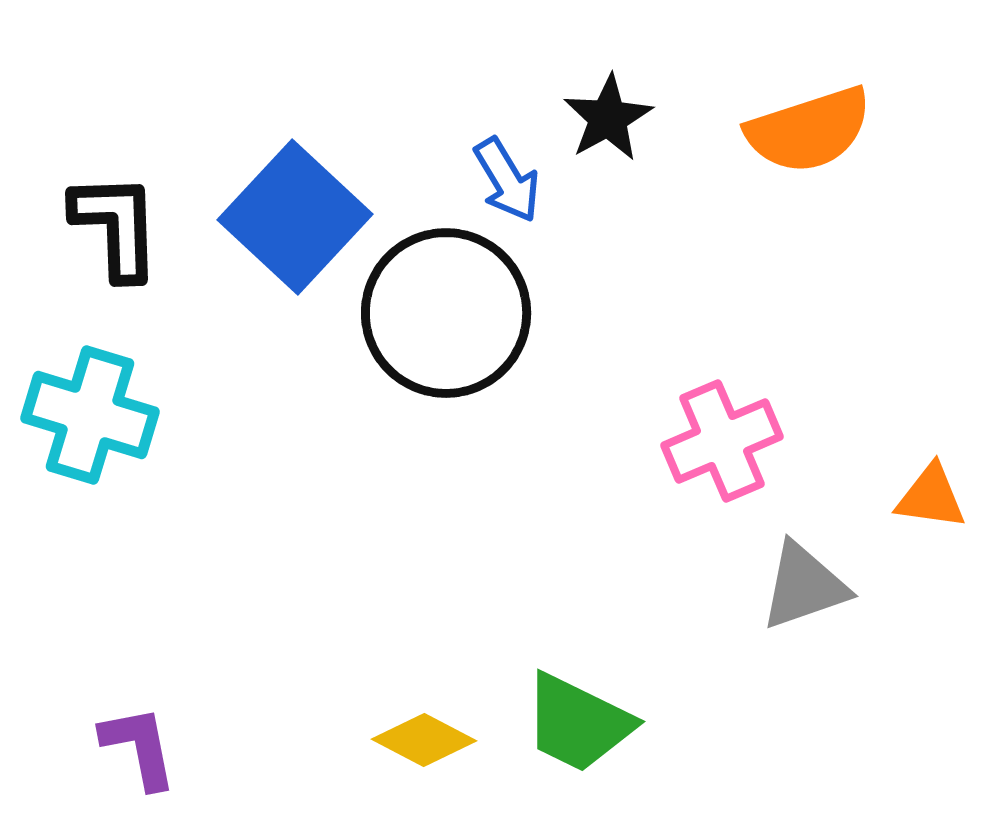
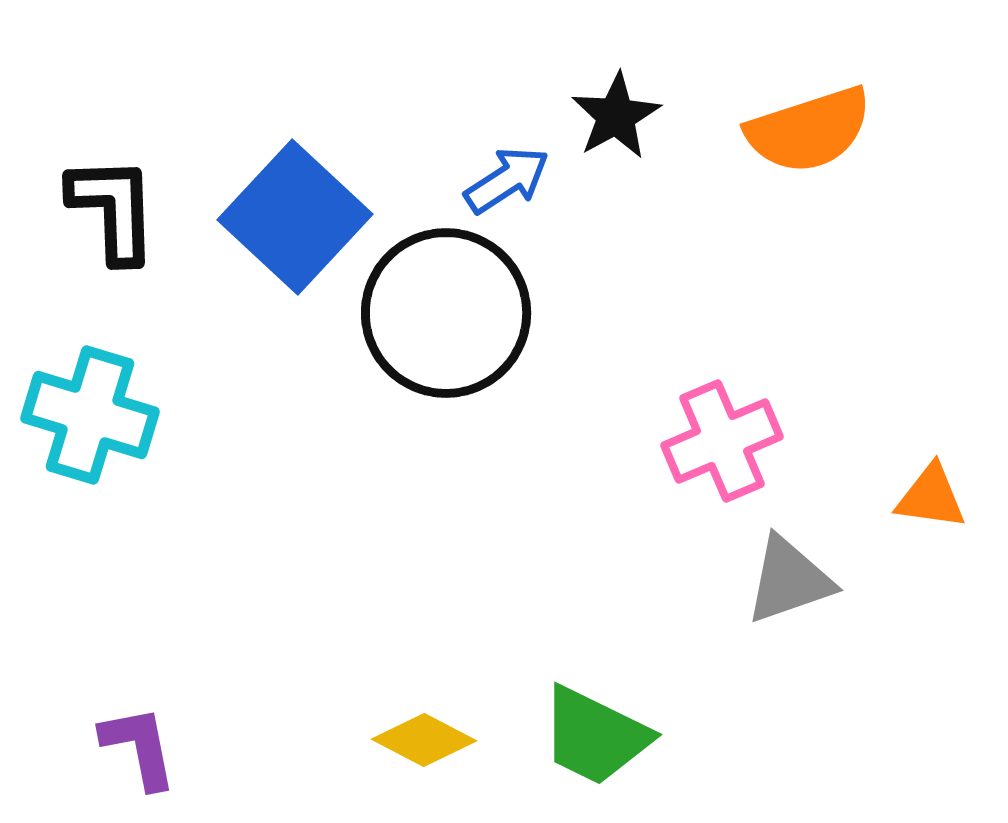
black star: moved 8 px right, 2 px up
blue arrow: rotated 92 degrees counterclockwise
black L-shape: moved 3 px left, 17 px up
gray triangle: moved 15 px left, 6 px up
green trapezoid: moved 17 px right, 13 px down
